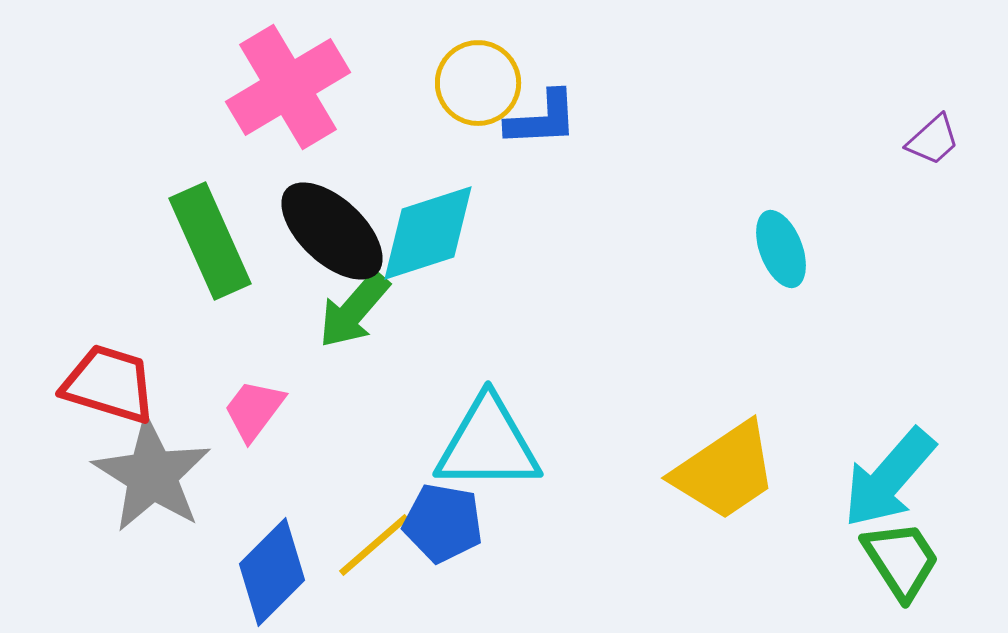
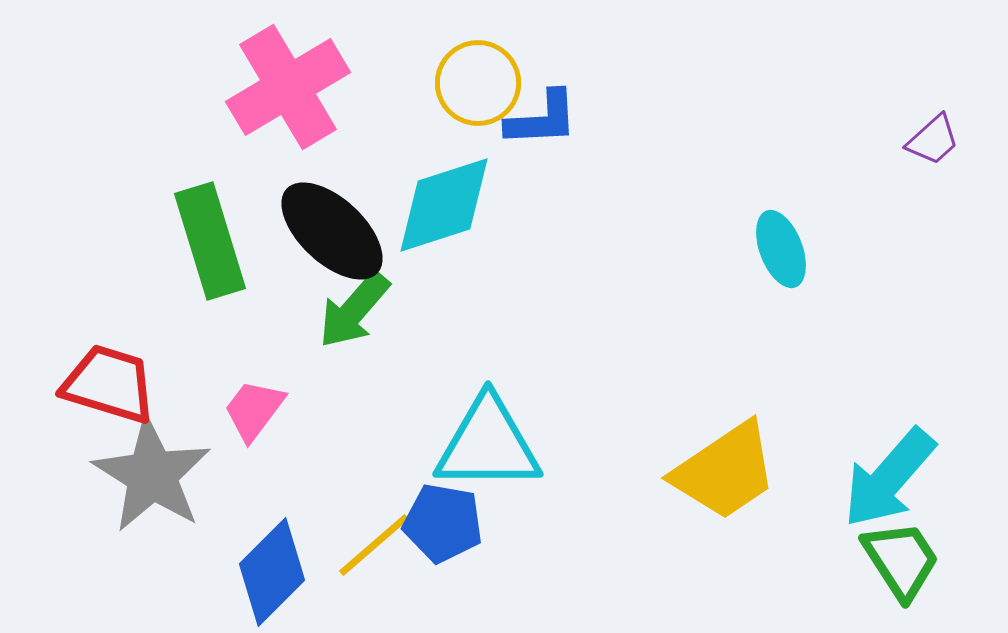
cyan diamond: moved 16 px right, 28 px up
green rectangle: rotated 7 degrees clockwise
